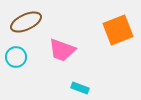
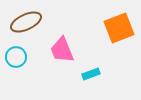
orange square: moved 1 px right, 2 px up
pink trapezoid: rotated 48 degrees clockwise
cyan rectangle: moved 11 px right, 14 px up; rotated 42 degrees counterclockwise
